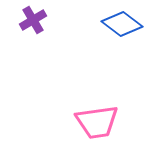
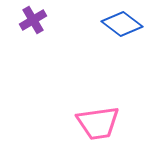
pink trapezoid: moved 1 px right, 1 px down
